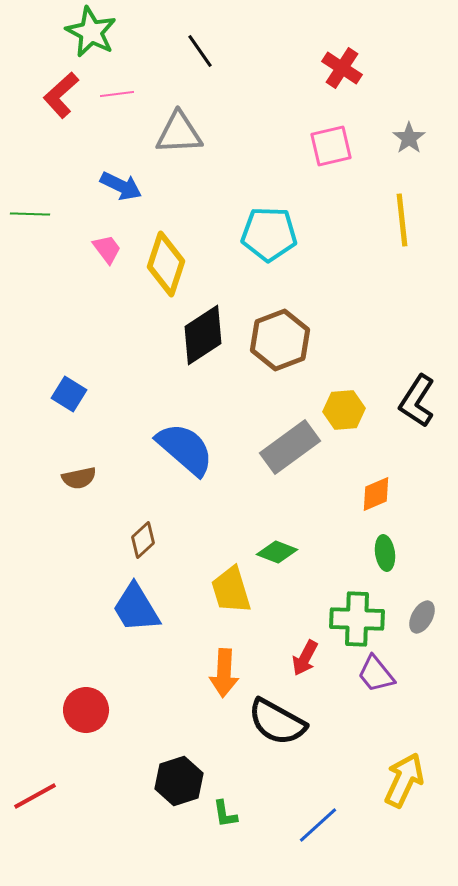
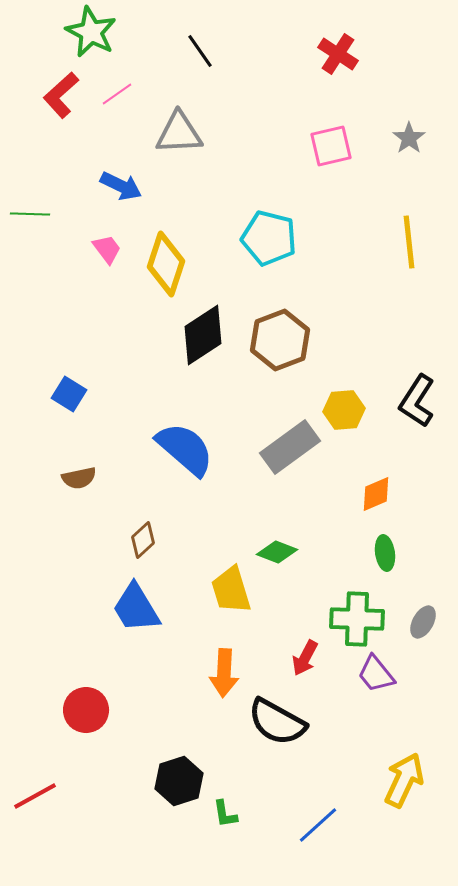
red cross: moved 4 px left, 14 px up
pink line: rotated 28 degrees counterclockwise
yellow line: moved 7 px right, 22 px down
cyan pentagon: moved 4 px down; rotated 12 degrees clockwise
gray ellipse: moved 1 px right, 5 px down
